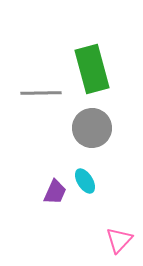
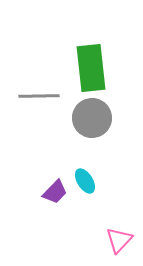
green rectangle: moved 1 px left, 1 px up; rotated 9 degrees clockwise
gray line: moved 2 px left, 3 px down
gray circle: moved 10 px up
purple trapezoid: rotated 20 degrees clockwise
